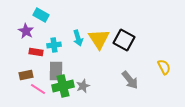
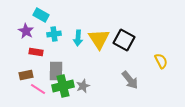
cyan arrow: rotated 21 degrees clockwise
cyan cross: moved 11 px up
yellow semicircle: moved 3 px left, 6 px up
